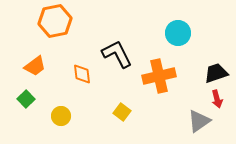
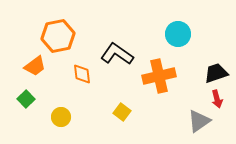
orange hexagon: moved 3 px right, 15 px down
cyan circle: moved 1 px down
black L-shape: rotated 28 degrees counterclockwise
yellow circle: moved 1 px down
